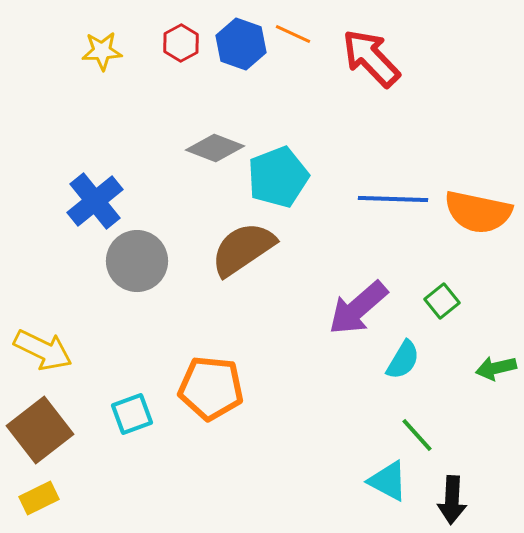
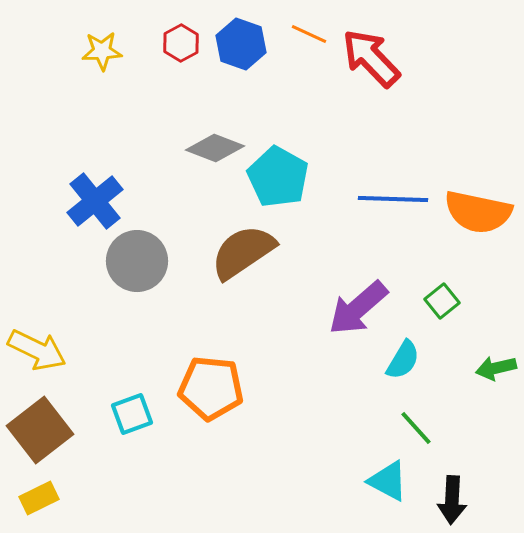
orange line: moved 16 px right
cyan pentagon: rotated 22 degrees counterclockwise
brown semicircle: moved 3 px down
yellow arrow: moved 6 px left
green line: moved 1 px left, 7 px up
